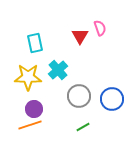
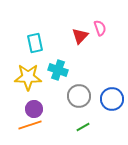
red triangle: rotated 12 degrees clockwise
cyan cross: rotated 30 degrees counterclockwise
